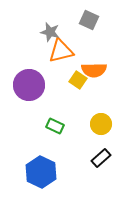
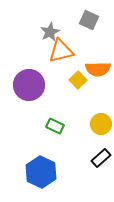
gray star: rotated 30 degrees clockwise
orange semicircle: moved 4 px right, 1 px up
yellow square: rotated 12 degrees clockwise
